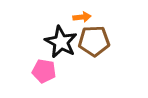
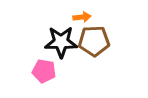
black star: rotated 28 degrees counterclockwise
